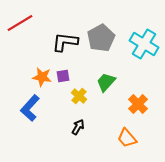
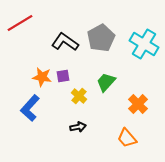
black L-shape: rotated 28 degrees clockwise
black arrow: rotated 49 degrees clockwise
